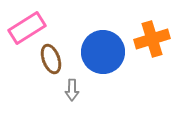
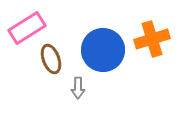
blue circle: moved 2 px up
gray arrow: moved 6 px right, 2 px up
